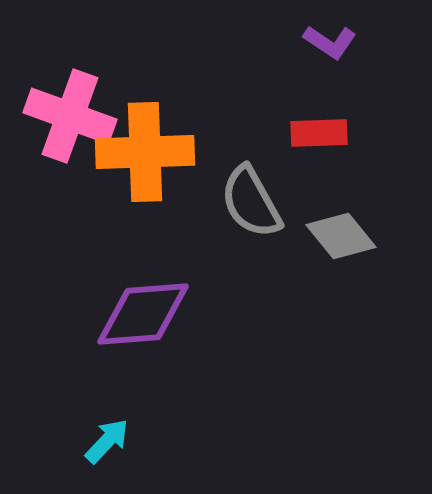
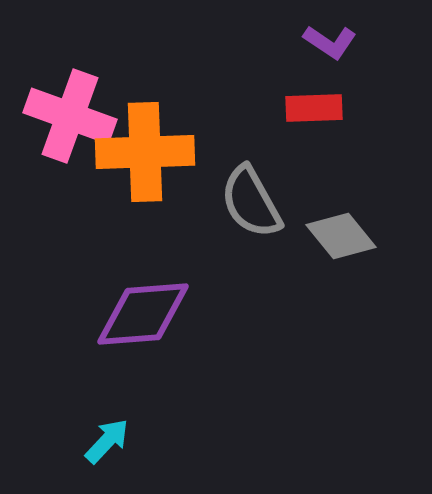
red rectangle: moved 5 px left, 25 px up
